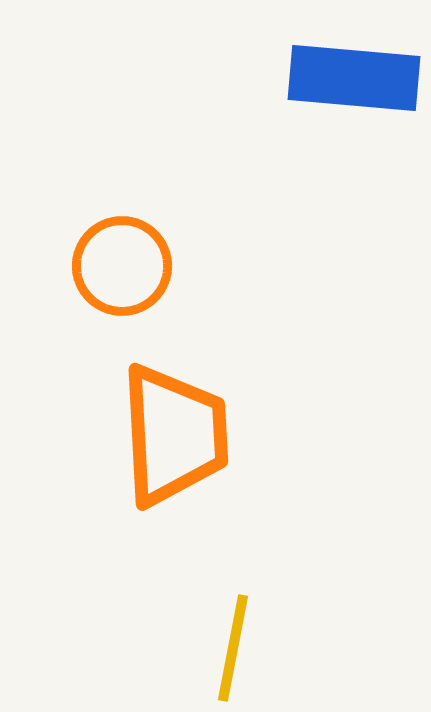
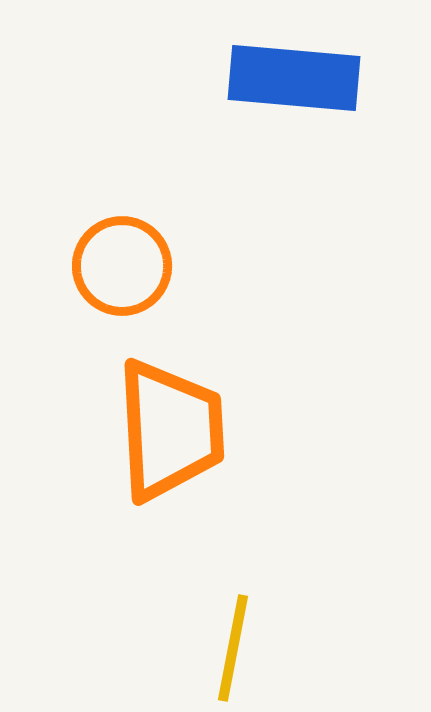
blue rectangle: moved 60 px left
orange trapezoid: moved 4 px left, 5 px up
